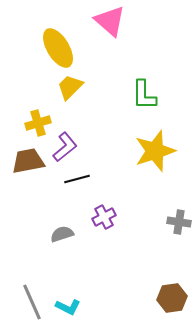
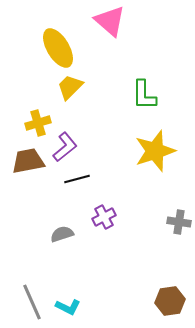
brown hexagon: moved 2 px left, 3 px down
